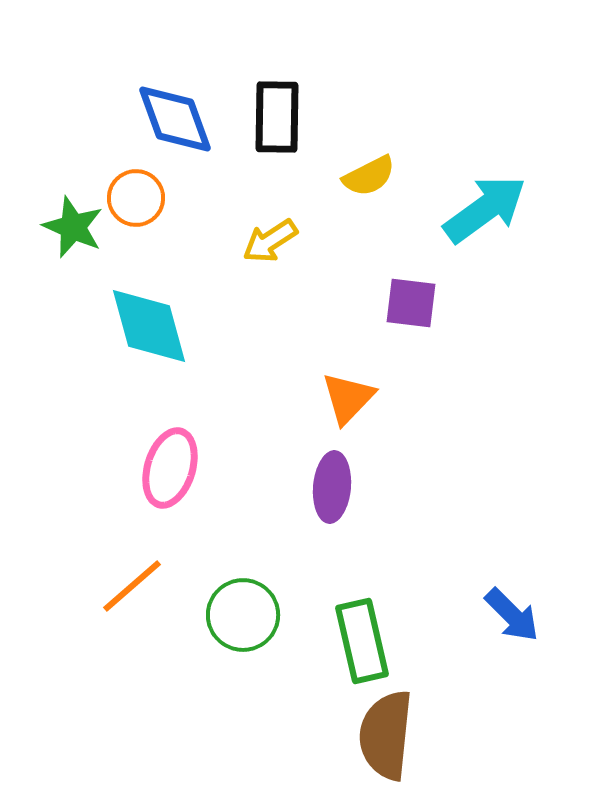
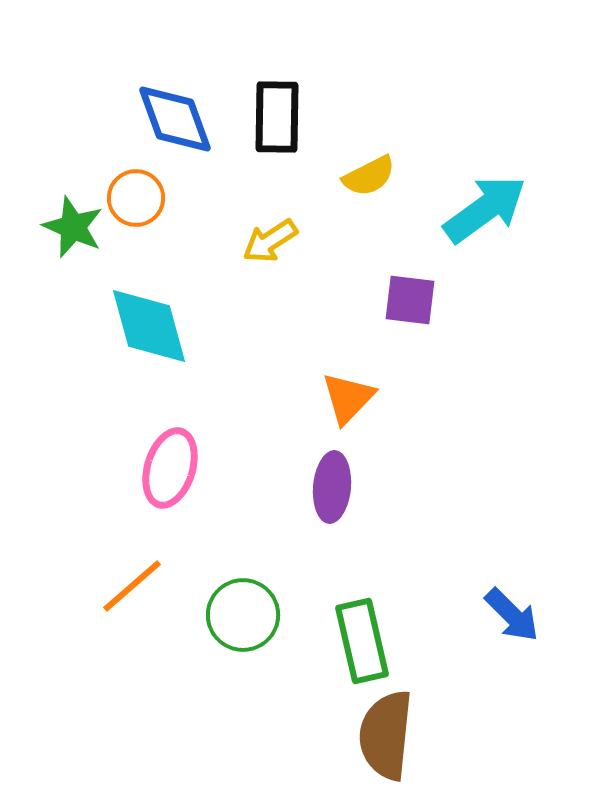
purple square: moved 1 px left, 3 px up
